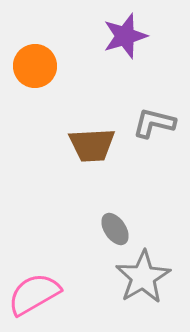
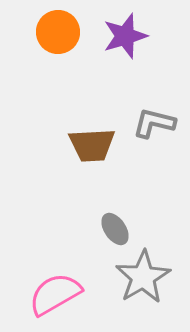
orange circle: moved 23 px right, 34 px up
pink semicircle: moved 21 px right
